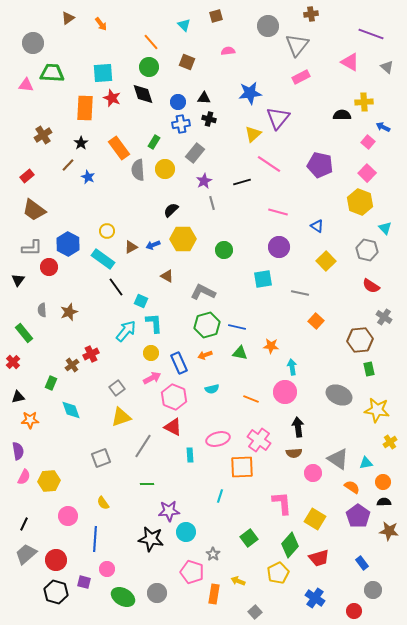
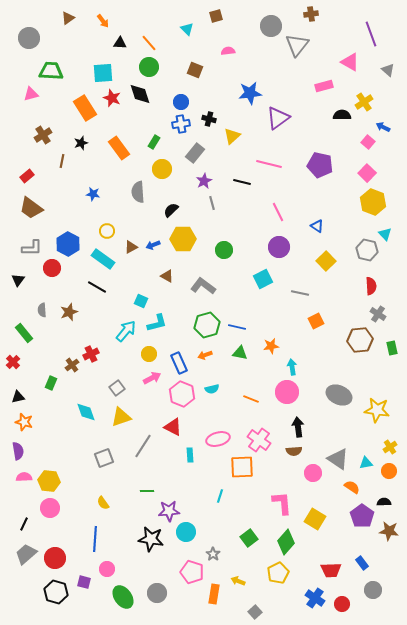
orange arrow at (101, 24): moved 2 px right, 3 px up
cyan triangle at (184, 25): moved 3 px right, 4 px down
gray circle at (268, 26): moved 3 px right
purple line at (371, 34): rotated 50 degrees clockwise
orange line at (151, 42): moved 2 px left, 1 px down
gray circle at (33, 43): moved 4 px left, 5 px up
brown square at (187, 62): moved 8 px right, 8 px down
gray triangle at (387, 67): moved 1 px right, 3 px down
green trapezoid at (52, 73): moved 1 px left, 2 px up
pink rectangle at (301, 77): moved 23 px right, 9 px down; rotated 12 degrees clockwise
pink triangle at (26, 85): moved 5 px right, 9 px down; rotated 21 degrees counterclockwise
black diamond at (143, 94): moved 3 px left
black triangle at (204, 98): moved 84 px left, 55 px up
blue circle at (178, 102): moved 3 px right
yellow cross at (364, 102): rotated 30 degrees counterclockwise
orange rectangle at (85, 108): rotated 35 degrees counterclockwise
purple triangle at (278, 118): rotated 15 degrees clockwise
yellow triangle at (253, 134): moved 21 px left, 2 px down
black star at (81, 143): rotated 16 degrees clockwise
pink line at (269, 164): rotated 20 degrees counterclockwise
brown line at (68, 165): moved 6 px left, 4 px up; rotated 32 degrees counterclockwise
yellow circle at (165, 169): moved 3 px left
gray semicircle at (138, 170): moved 22 px down
blue star at (88, 177): moved 5 px right, 17 px down; rotated 16 degrees counterclockwise
black line at (242, 182): rotated 30 degrees clockwise
yellow hexagon at (360, 202): moved 13 px right
brown trapezoid at (34, 210): moved 3 px left, 2 px up
pink line at (278, 212): rotated 48 degrees clockwise
cyan triangle at (385, 228): moved 6 px down
red circle at (49, 267): moved 3 px right, 1 px down
cyan square at (263, 279): rotated 18 degrees counterclockwise
red semicircle at (371, 286): rotated 126 degrees counterclockwise
black line at (116, 287): moved 19 px left; rotated 24 degrees counterclockwise
gray L-shape at (203, 292): moved 6 px up; rotated 10 degrees clockwise
gray cross at (384, 317): moved 6 px left, 3 px up
orange square at (316, 321): rotated 21 degrees clockwise
cyan L-shape at (154, 323): moved 3 px right; rotated 80 degrees clockwise
orange star at (271, 346): rotated 14 degrees counterclockwise
yellow circle at (151, 353): moved 2 px left, 1 px down
green rectangle at (369, 369): moved 23 px right, 21 px up
pink circle at (285, 392): moved 2 px right
pink hexagon at (174, 397): moved 8 px right, 3 px up
cyan diamond at (71, 410): moved 15 px right, 2 px down
orange star at (30, 420): moved 6 px left, 2 px down; rotated 18 degrees clockwise
yellow cross at (390, 442): moved 5 px down
brown semicircle at (294, 453): moved 2 px up
gray square at (101, 458): moved 3 px right
pink semicircle at (24, 477): rotated 119 degrees counterclockwise
yellow hexagon at (49, 481): rotated 10 degrees clockwise
orange circle at (383, 482): moved 6 px right, 11 px up
green line at (147, 484): moved 7 px down
pink circle at (68, 516): moved 18 px left, 8 px up
purple pentagon at (358, 516): moved 4 px right
green diamond at (290, 545): moved 4 px left, 3 px up
red trapezoid at (319, 558): moved 12 px right, 12 px down; rotated 15 degrees clockwise
red circle at (56, 560): moved 1 px left, 2 px up
green ellipse at (123, 597): rotated 25 degrees clockwise
red circle at (354, 611): moved 12 px left, 7 px up
